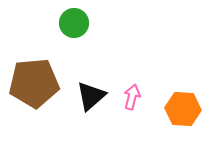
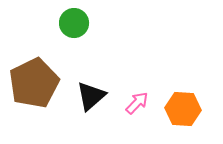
brown pentagon: rotated 21 degrees counterclockwise
pink arrow: moved 5 px right, 6 px down; rotated 30 degrees clockwise
